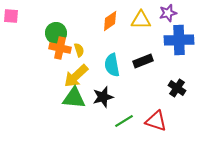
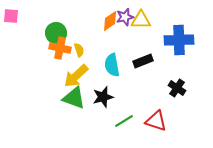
purple star: moved 43 px left, 4 px down
green triangle: rotated 15 degrees clockwise
